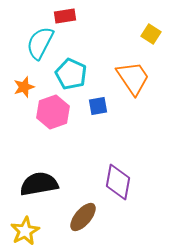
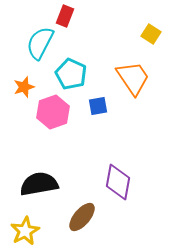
red rectangle: rotated 60 degrees counterclockwise
brown ellipse: moved 1 px left
